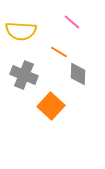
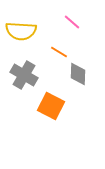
gray cross: rotated 8 degrees clockwise
orange square: rotated 16 degrees counterclockwise
